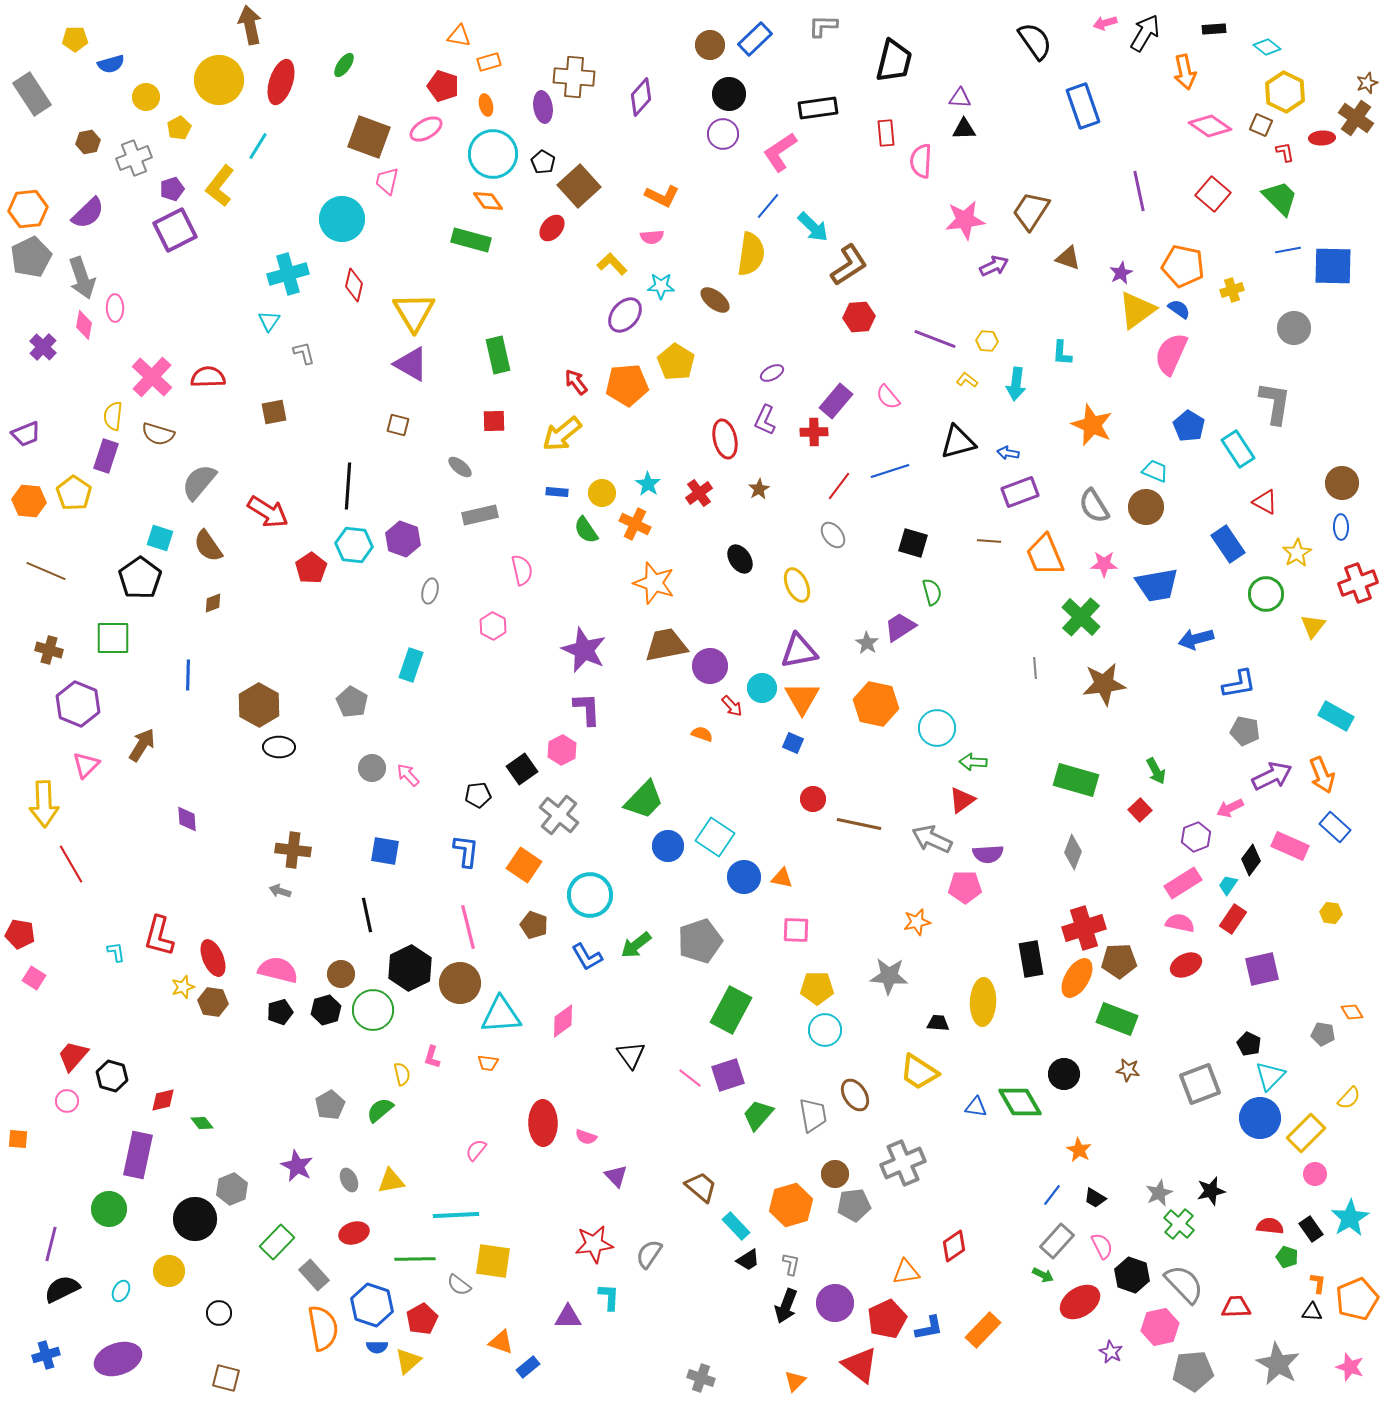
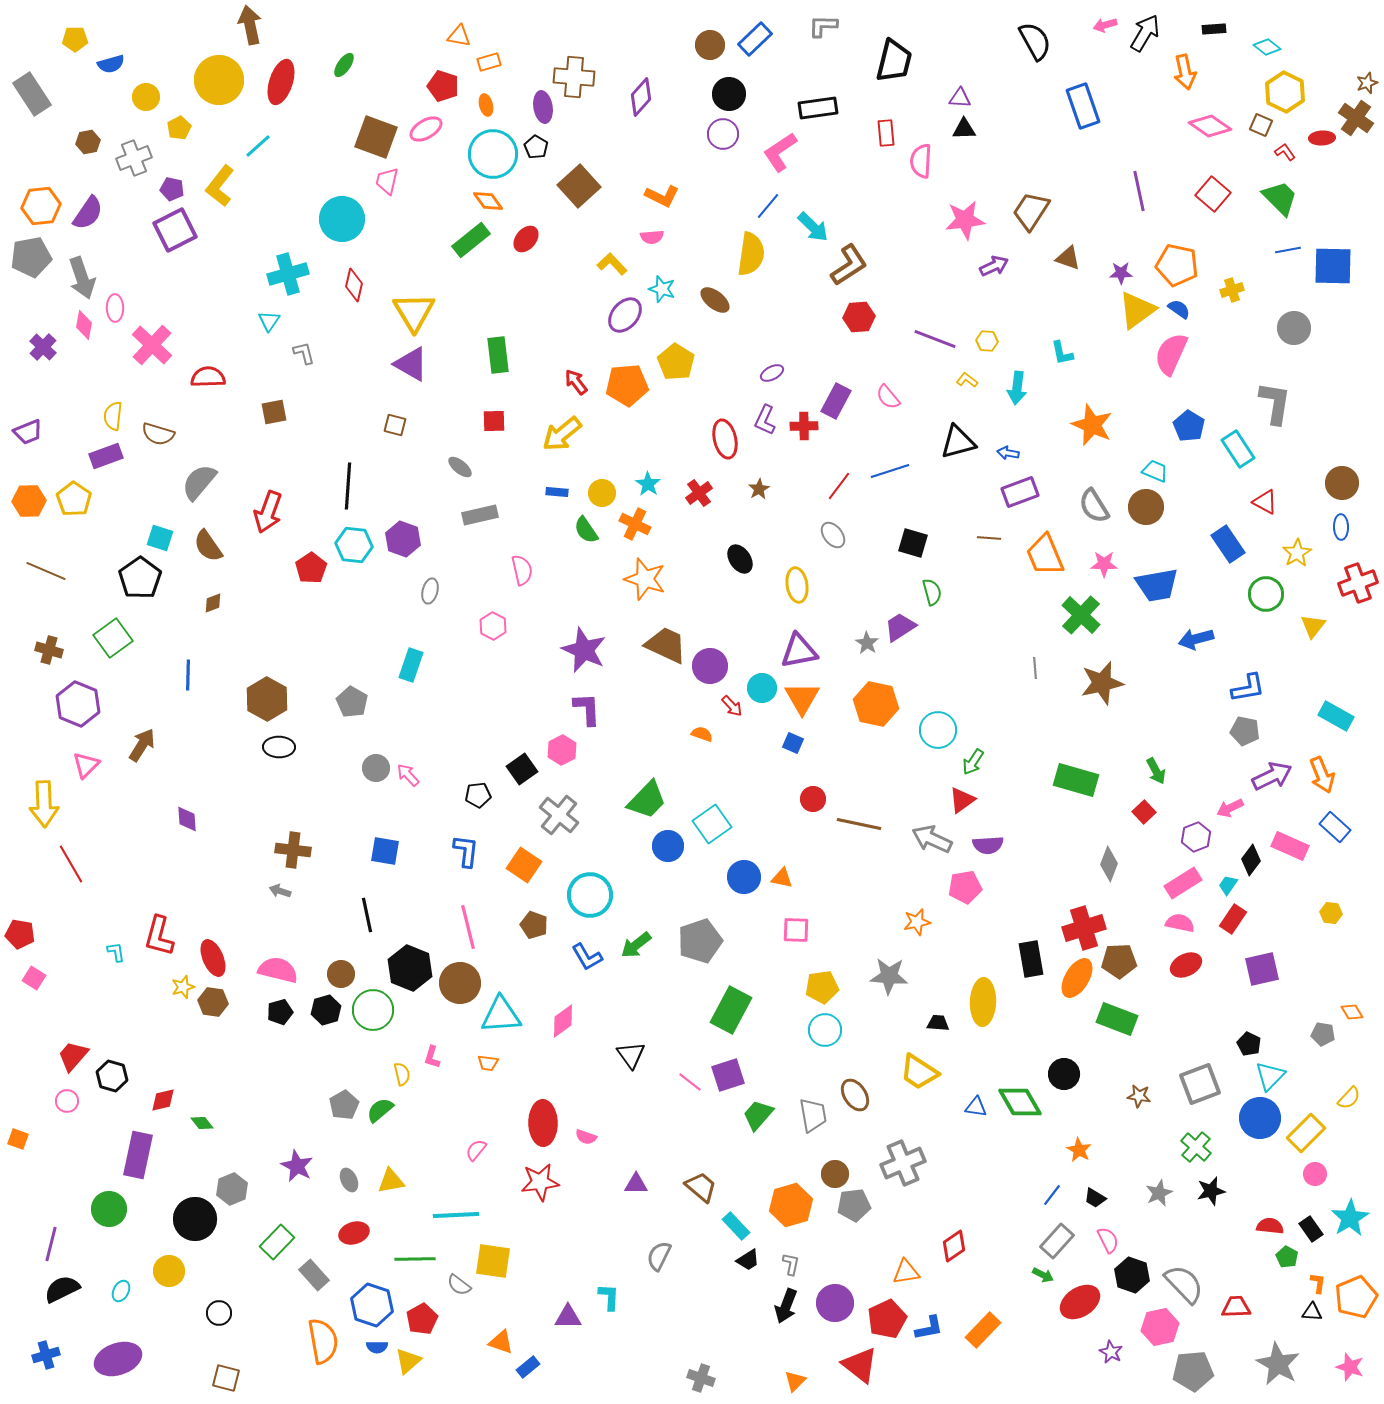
pink arrow at (1105, 23): moved 2 px down
black semicircle at (1035, 41): rotated 6 degrees clockwise
brown square at (369, 137): moved 7 px right
cyan line at (258, 146): rotated 16 degrees clockwise
red L-shape at (1285, 152): rotated 25 degrees counterclockwise
black pentagon at (543, 162): moved 7 px left, 15 px up
purple pentagon at (172, 189): rotated 30 degrees clockwise
orange hexagon at (28, 209): moved 13 px right, 3 px up
purple semicircle at (88, 213): rotated 12 degrees counterclockwise
red ellipse at (552, 228): moved 26 px left, 11 px down
green rectangle at (471, 240): rotated 54 degrees counterclockwise
gray pentagon at (31, 257): rotated 15 degrees clockwise
orange pentagon at (1183, 266): moved 6 px left, 1 px up
purple star at (1121, 273): rotated 25 degrees clockwise
cyan star at (661, 286): moved 1 px right, 3 px down; rotated 16 degrees clockwise
cyan L-shape at (1062, 353): rotated 16 degrees counterclockwise
green rectangle at (498, 355): rotated 6 degrees clockwise
pink cross at (152, 377): moved 32 px up
cyan arrow at (1016, 384): moved 1 px right, 4 px down
purple rectangle at (836, 401): rotated 12 degrees counterclockwise
brown square at (398, 425): moved 3 px left
red cross at (814, 432): moved 10 px left, 6 px up
purple trapezoid at (26, 434): moved 2 px right, 2 px up
purple rectangle at (106, 456): rotated 52 degrees clockwise
yellow pentagon at (74, 493): moved 6 px down
orange hexagon at (29, 501): rotated 8 degrees counterclockwise
red arrow at (268, 512): rotated 78 degrees clockwise
brown line at (989, 541): moved 3 px up
orange star at (654, 583): moved 9 px left, 4 px up
yellow ellipse at (797, 585): rotated 16 degrees clockwise
green cross at (1081, 617): moved 2 px up
green square at (113, 638): rotated 36 degrees counterclockwise
brown trapezoid at (666, 645): rotated 36 degrees clockwise
brown star at (1104, 684): moved 2 px left, 1 px up; rotated 6 degrees counterclockwise
blue L-shape at (1239, 684): moved 9 px right, 4 px down
brown hexagon at (259, 705): moved 8 px right, 6 px up
cyan circle at (937, 728): moved 1 px right, 2 px down
green arrow at (973, 762): rotated 60 degrees counterclockwise
gray circle at (372, 768): moved 4 px right
green trapezoid at (644, 800): moved 3 px right
red square at (1140, 810): moved 4 px right, 2 px down
cyan square at (715, 837): moved 3 px left, 13 px up; rotated 21 degrees clockwise
gray diamond at (1073, 852): moved 36 px right, 12 px down
purple semicircle at (988, 854): moved 9 px up
pink pentagon at (965, 887): rotated 8 degrees counterclockwise
black hexagon at (410, 968): rotated 12 degrees counterclockwise
yellow pentagon at (817, 988): moved 5 px right, 1 px up; rotated 8 degrees counterclockwise
brown star at (1128, 1070): moved 11 px right, 26 px down
pink line at (690, 1078): moved 4 px down
gray pentagon at (330, 1105): moved 14 px right
orange square at (18, 1139): rotated 15 degrees clockwise
purple triangle at (616, 1176): moved 20 px right, 8 px down; rotated 45 degrees counterclockwise
green cross at (1179, 1224): moved 17 px right, 77 px up
red star at (594, 1244): moved 54 px left, 62 px up
pink semicircle at (1102, 1246): moved 6 px right, 6 px up
gray semicircle at (649, 1254): moved 10 px right, 2 px down; rotated 8 degrees counterclockwise
green pentagon at (1287, 1257): rotated 10 degrees clockwise
orange pentagon at (1357, 1299): moved 1 px left, 2 px up
orange semicircle at (323, 1328): moved 13 px down
